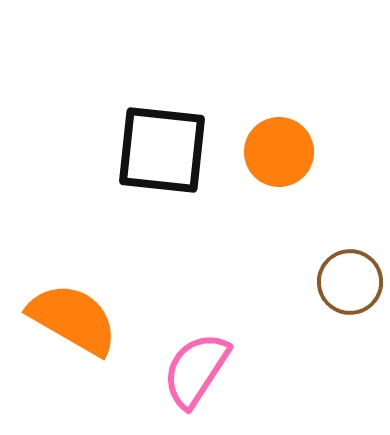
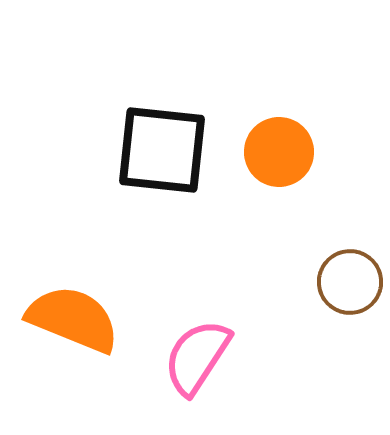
orange semicircle: rotated 8 degrees counterclockwise
pink semicircle: moved 1 px right, 13 px up
